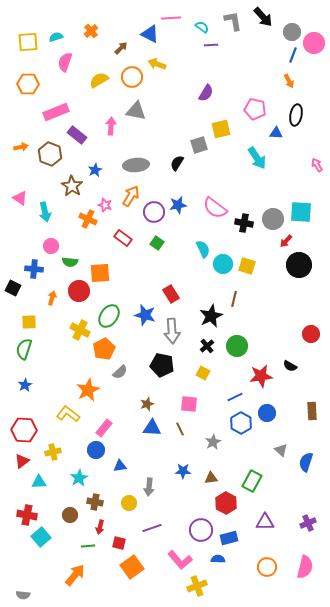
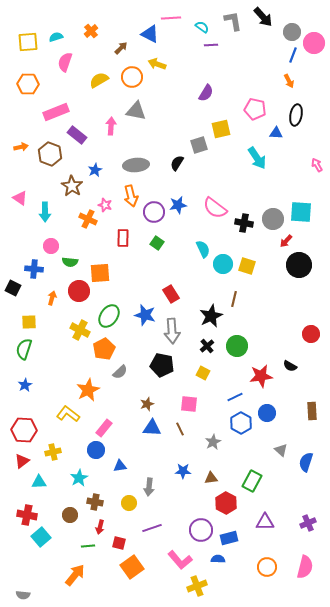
orange arrow at (131, 196): rotated 135 degrees clockwise
cyan arrow at (45, 212): rotated 12 degrees clockwise
red rectangle at (123, 238): rotated 54 degrees clockwise
